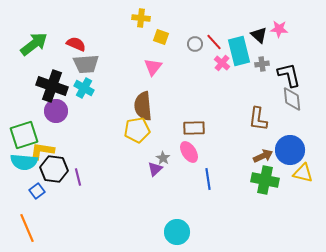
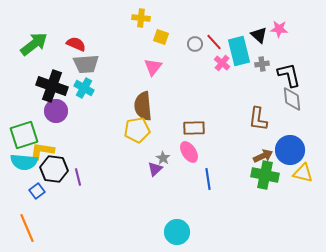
green cross: moved 5 px up
